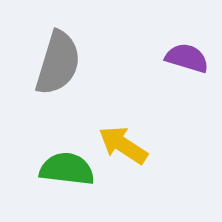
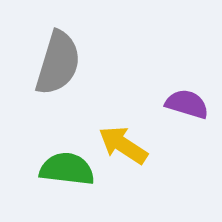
purple semicircle: moved 46 px down
